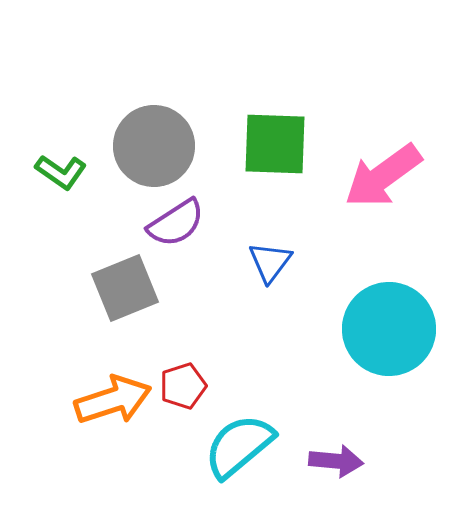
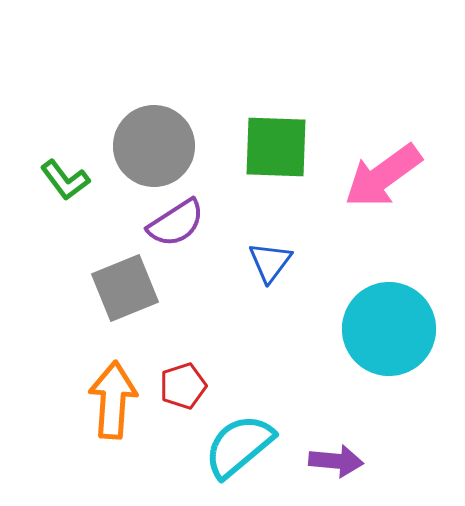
green square: moved 1 px right, 3 px down
green L-shape: moved 4 px right, 8 px down; rotated 18 degrees clockwise
orange arrow: rotated 68 degrees counterclockwise
